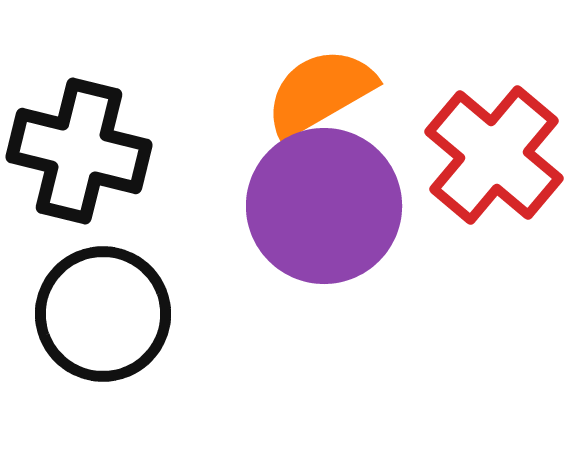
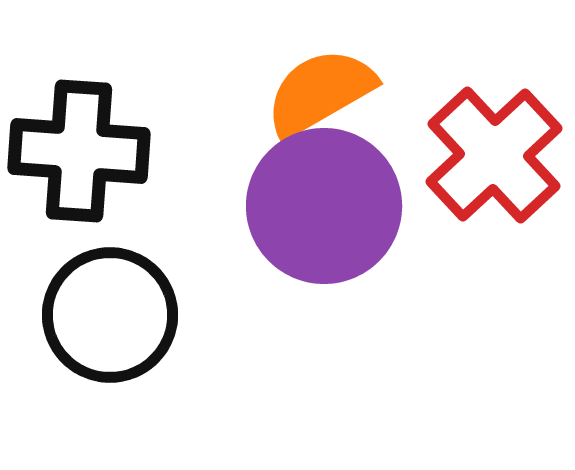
black cross: rotated 10 degrees counterclockwise
red cross: rotated 7 degrees clockwise
black circle: moved 7 px right, 1 px down
